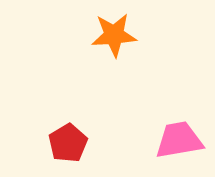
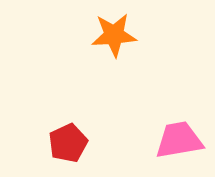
red pentagon: rotated 6 degrees clockwise
